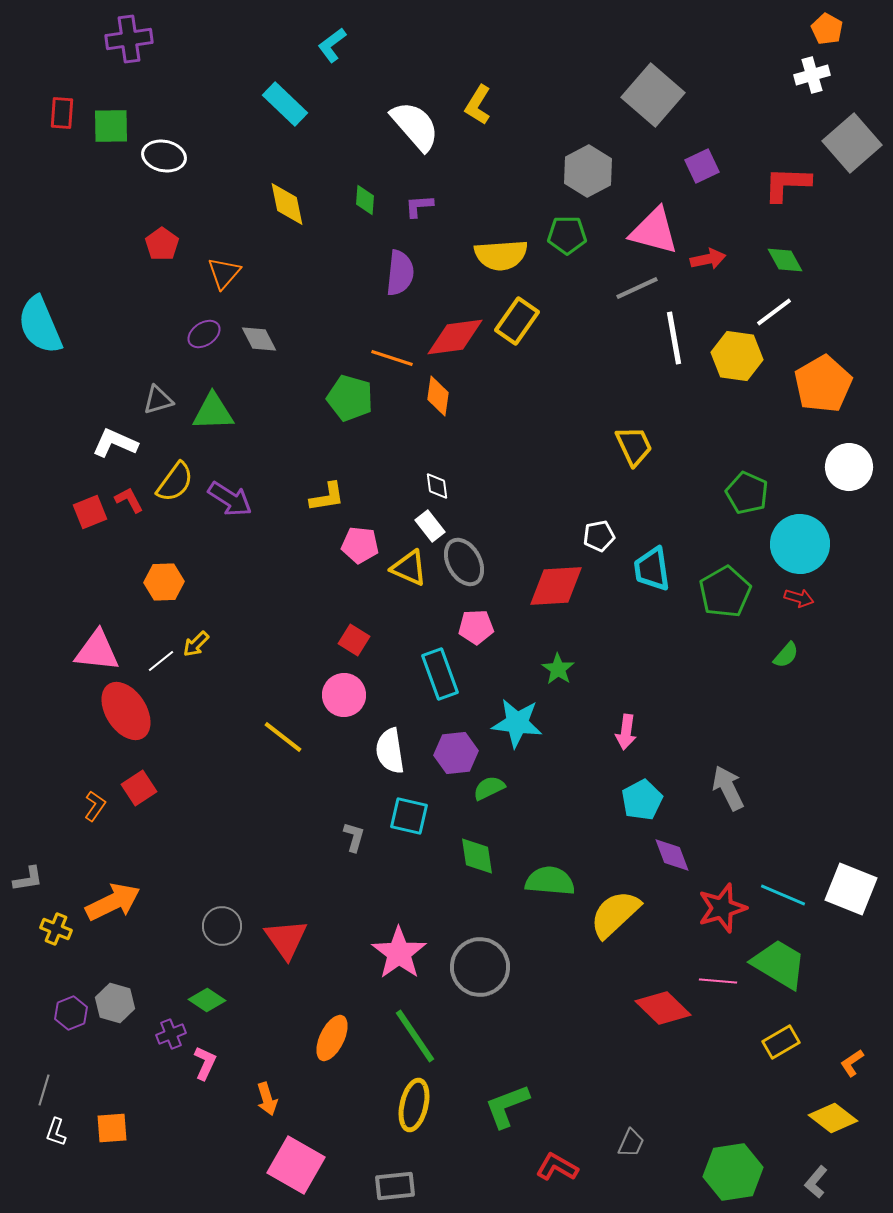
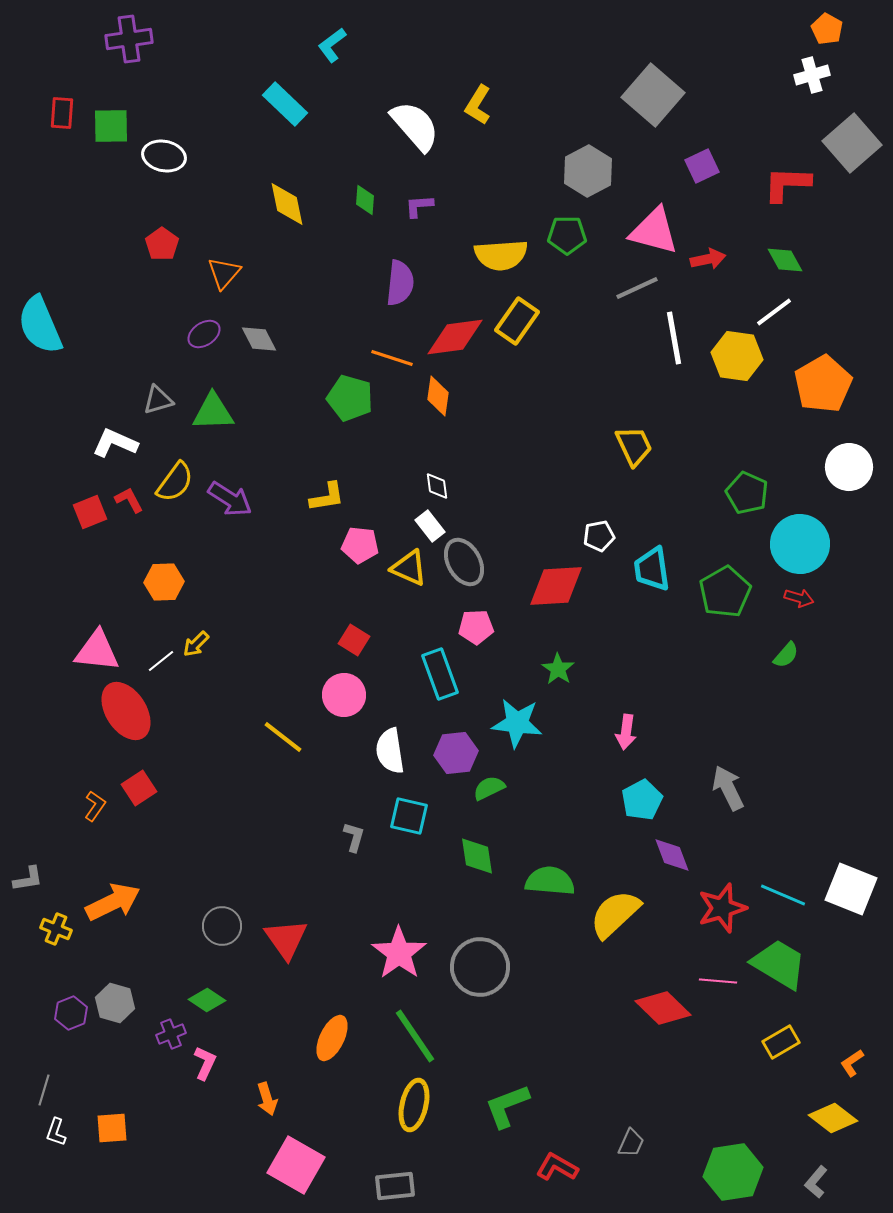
purple semicircle at (400, 273): moved 10 px down
